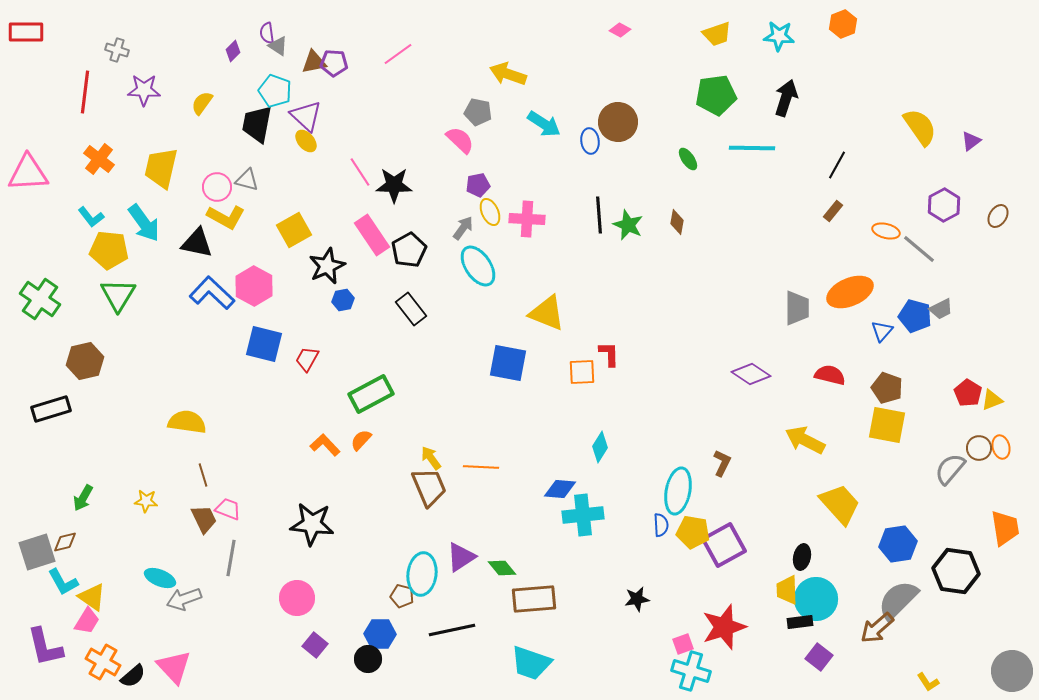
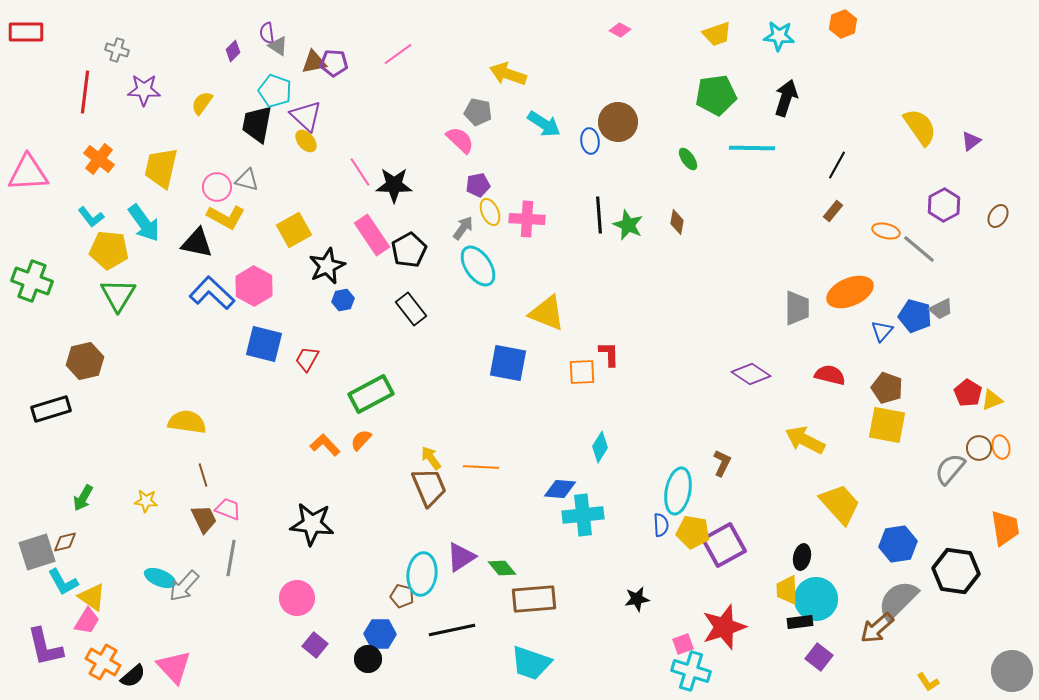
green cross at (40, 299): moved 8 px left, 18 px up; rotated 15 degrees counterclockwise
gray arrow at (184, 599): moved 13 px up; rotated 28 degrees counterclockwise
